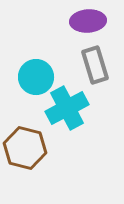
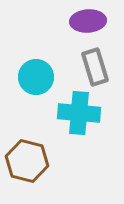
gray rectangle: moved 2 px down
cyan cross: moved 12 px right, 5 px down; rotated 33 degrees clockwise
brown hexagon: moved 2 px right, 13 px down
